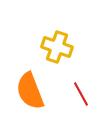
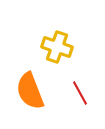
red line: moved 1 px left, 1 px up
